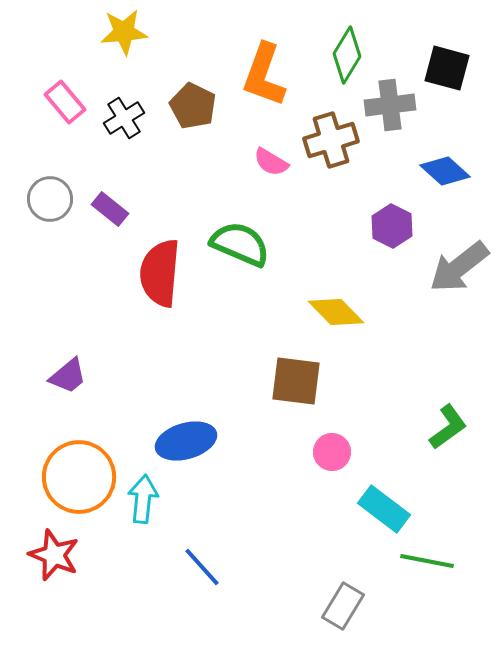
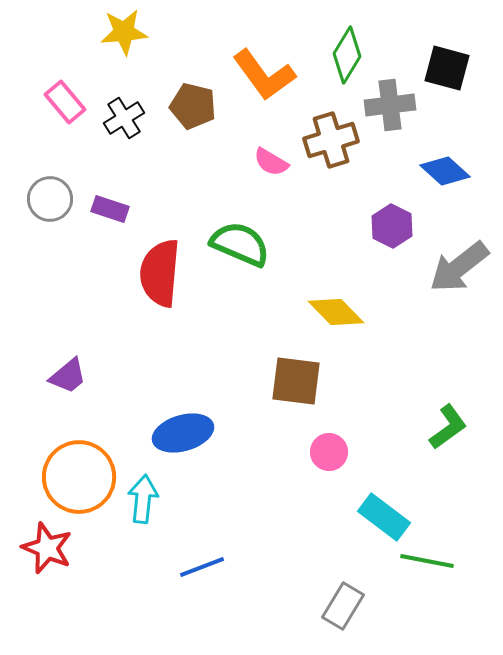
orange L-shape: rotated 56 degrees counterclockwise
brown pentagon: rotated 12 degrees counterclockwise
purple rectangle: rotated 21 degrees counterclockwise
blue ellipse: moved 3 px left, 8 px up
pink circle: moved 3 px left
cyan rectangle: moved 8 px down
red star: moved 7 px left, 7 px up
blue line: rotated 69 degrees counterclockwise
